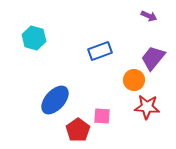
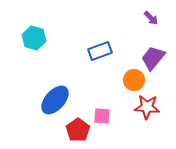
purple arrow: moved 2 px right, 2 px down; rotated 21 degrees clockwise
